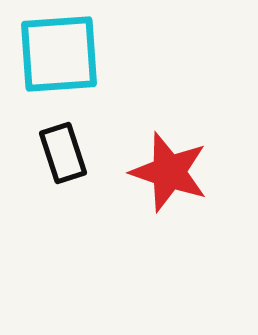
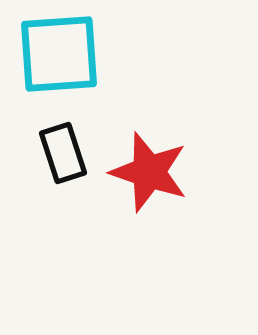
red star: moved 20 px left
